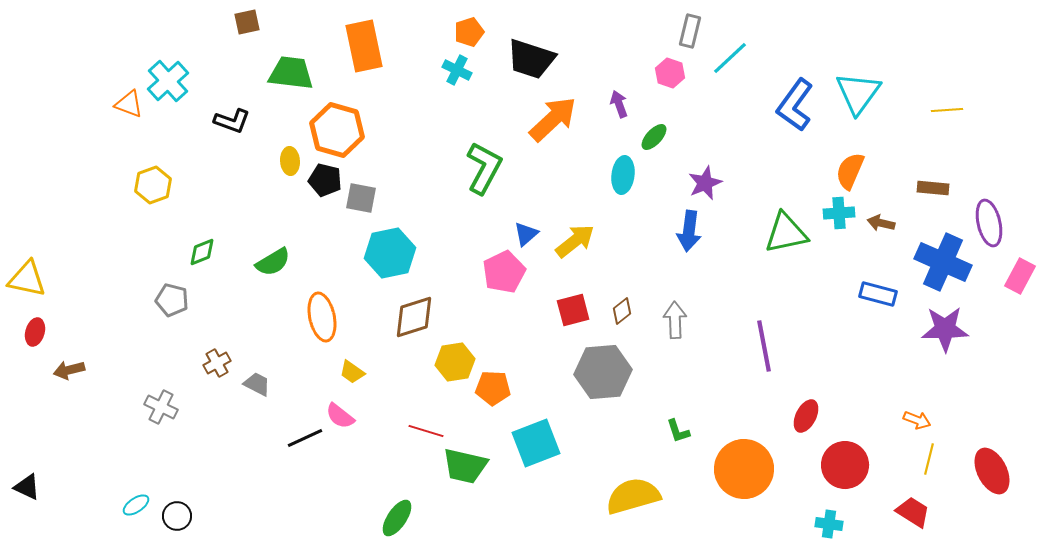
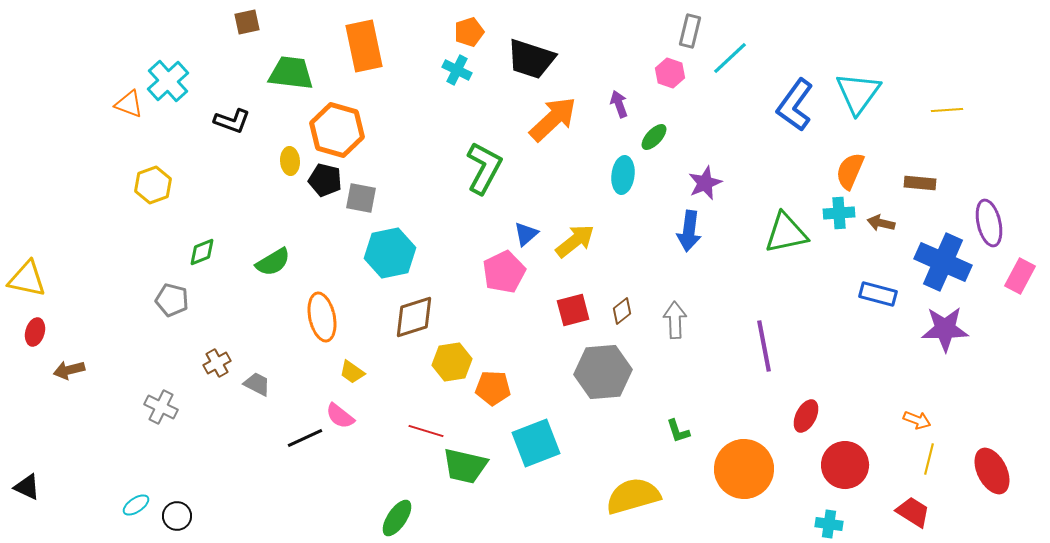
brown rectangle at (933, 188): moved 13 px left, 5 px up
yellow hexagon at (455, 362): moved 3 px left
